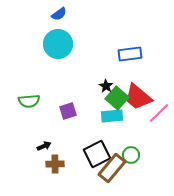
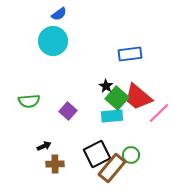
cyan circle: moved 5 px left, 3 px up
purple square: rotated 30 degrees counterclockwise
